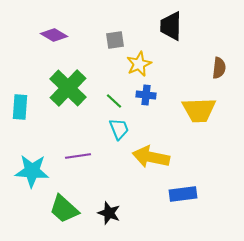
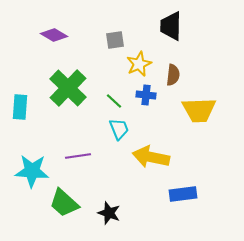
brown semicircle: moved 46 px left, 7 px down
green trapezoid: moved 6 px up
